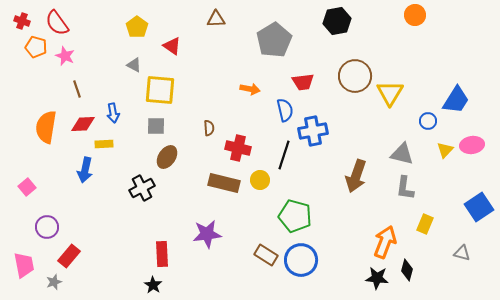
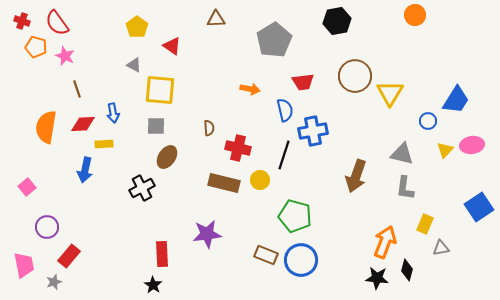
gray triangle at (462, 253): moved 21 px left, 5 px up; rotated 24 degrees counterclockwise
brown rectangle at (266, 255): rotated 10 degrees counterclockwise
